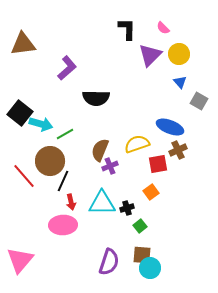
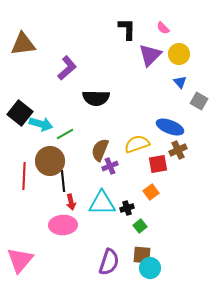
red line: rotated 44 degrees clockwise
black line: rotated 30 degrees counterclockwise
